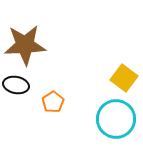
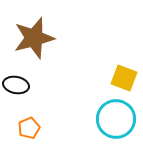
brown star: moved 9 px right, 7 px up; rotated 12 degrees counterclockwise
yellow square: rotated 16 degrees counterclockwise
orange pentagon: moved 24 px left, 26 px down; rotated 10 degrees clockwise
